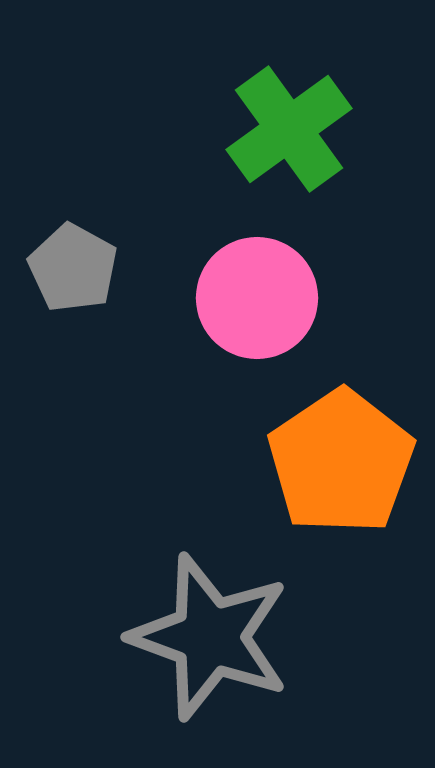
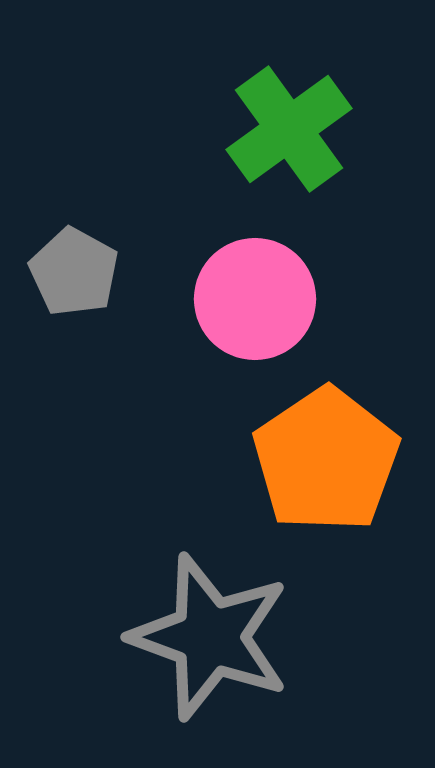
gray pentagon: moved 1 px right, 4 px down
pink circle: moved 2 px left, 1 px down
orange pentagon: moved 15 px left, 2 px up
